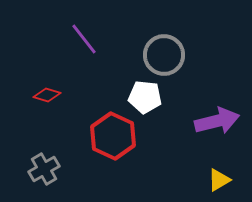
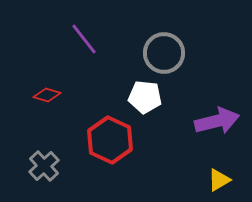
gray circle: moved 2 px up
red hexagon: moved 3 px left, 4 px down
gray cross: moved 3 px up; rotated 12 degrees counterclockwise
